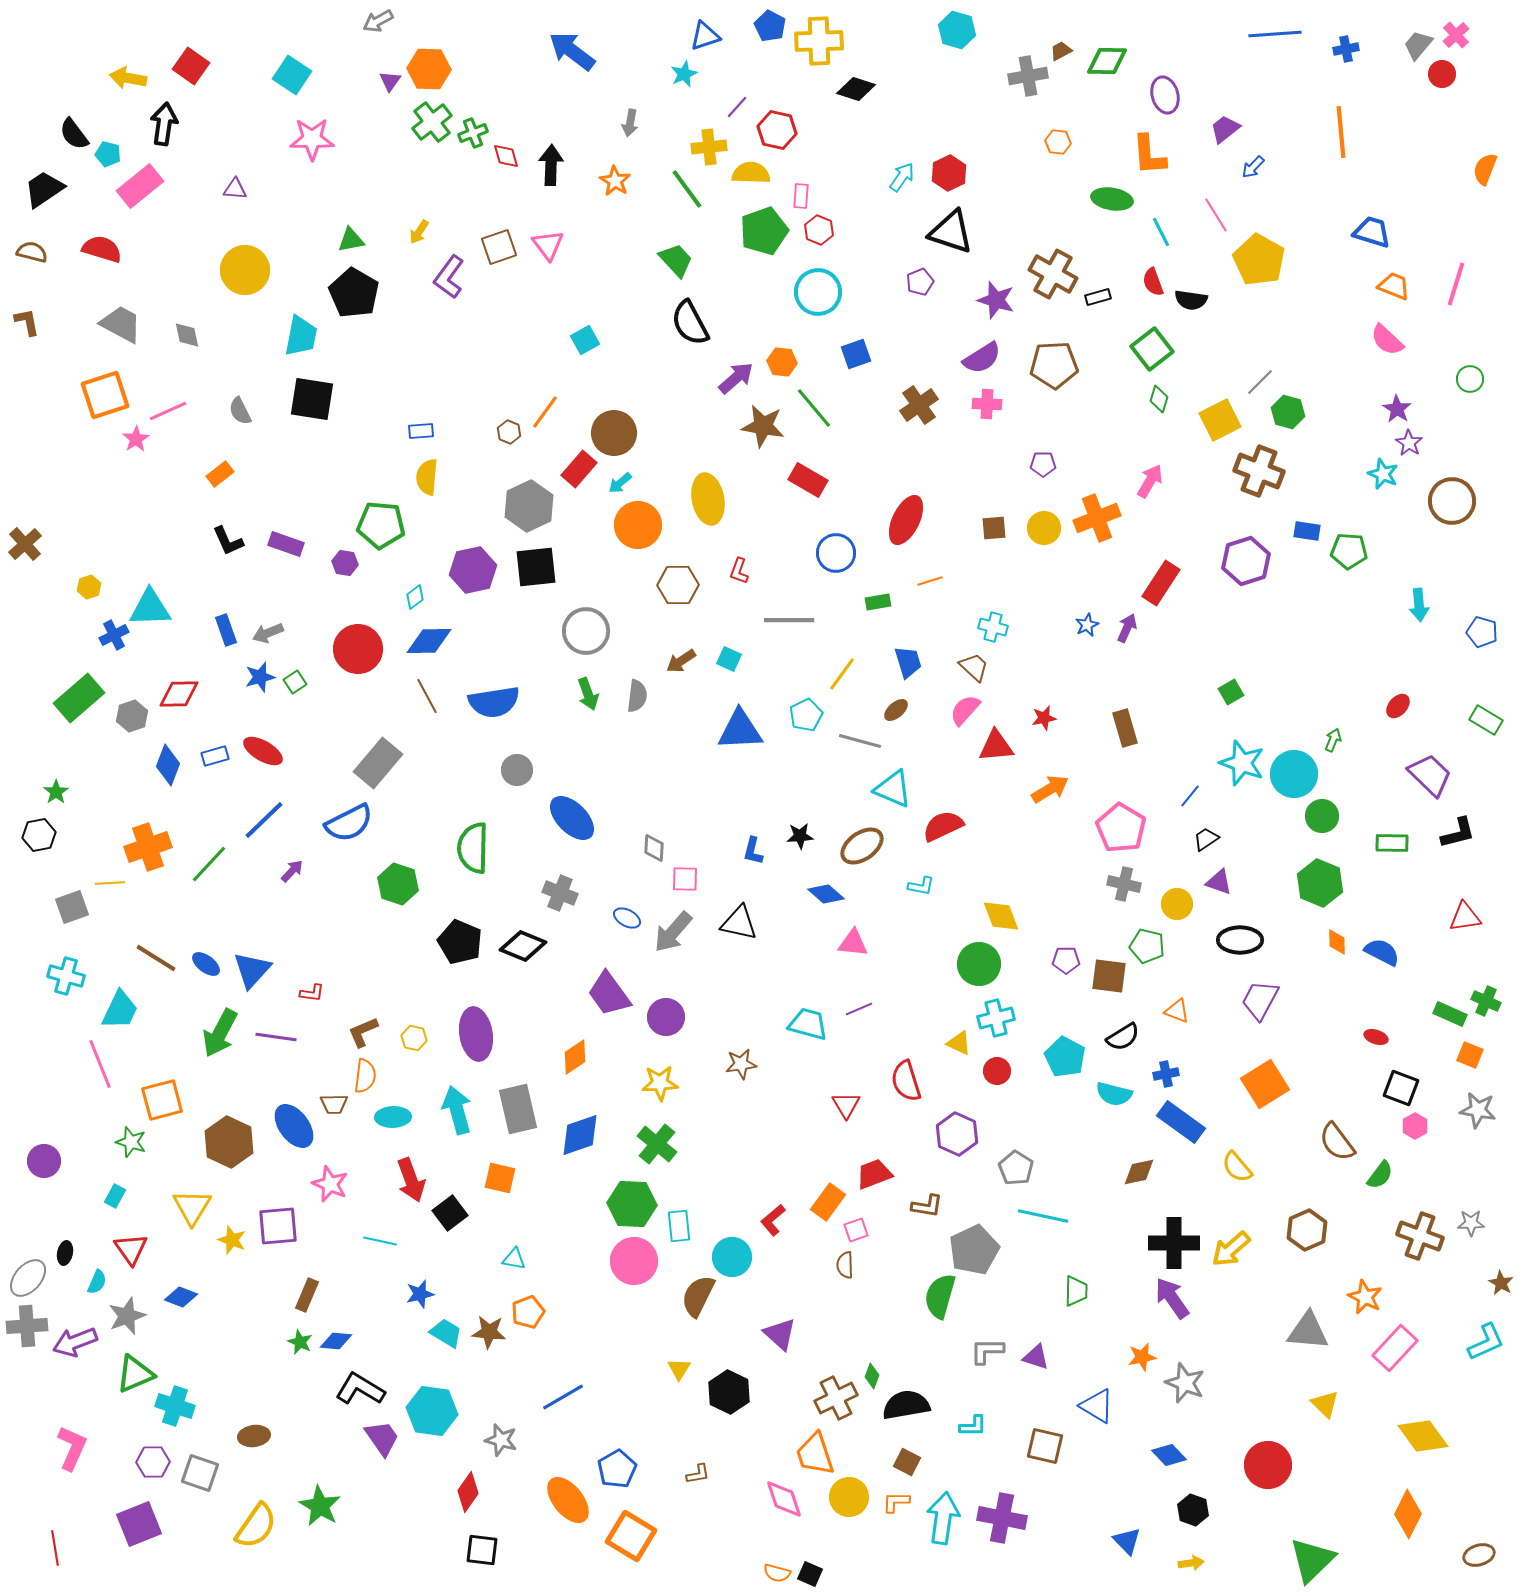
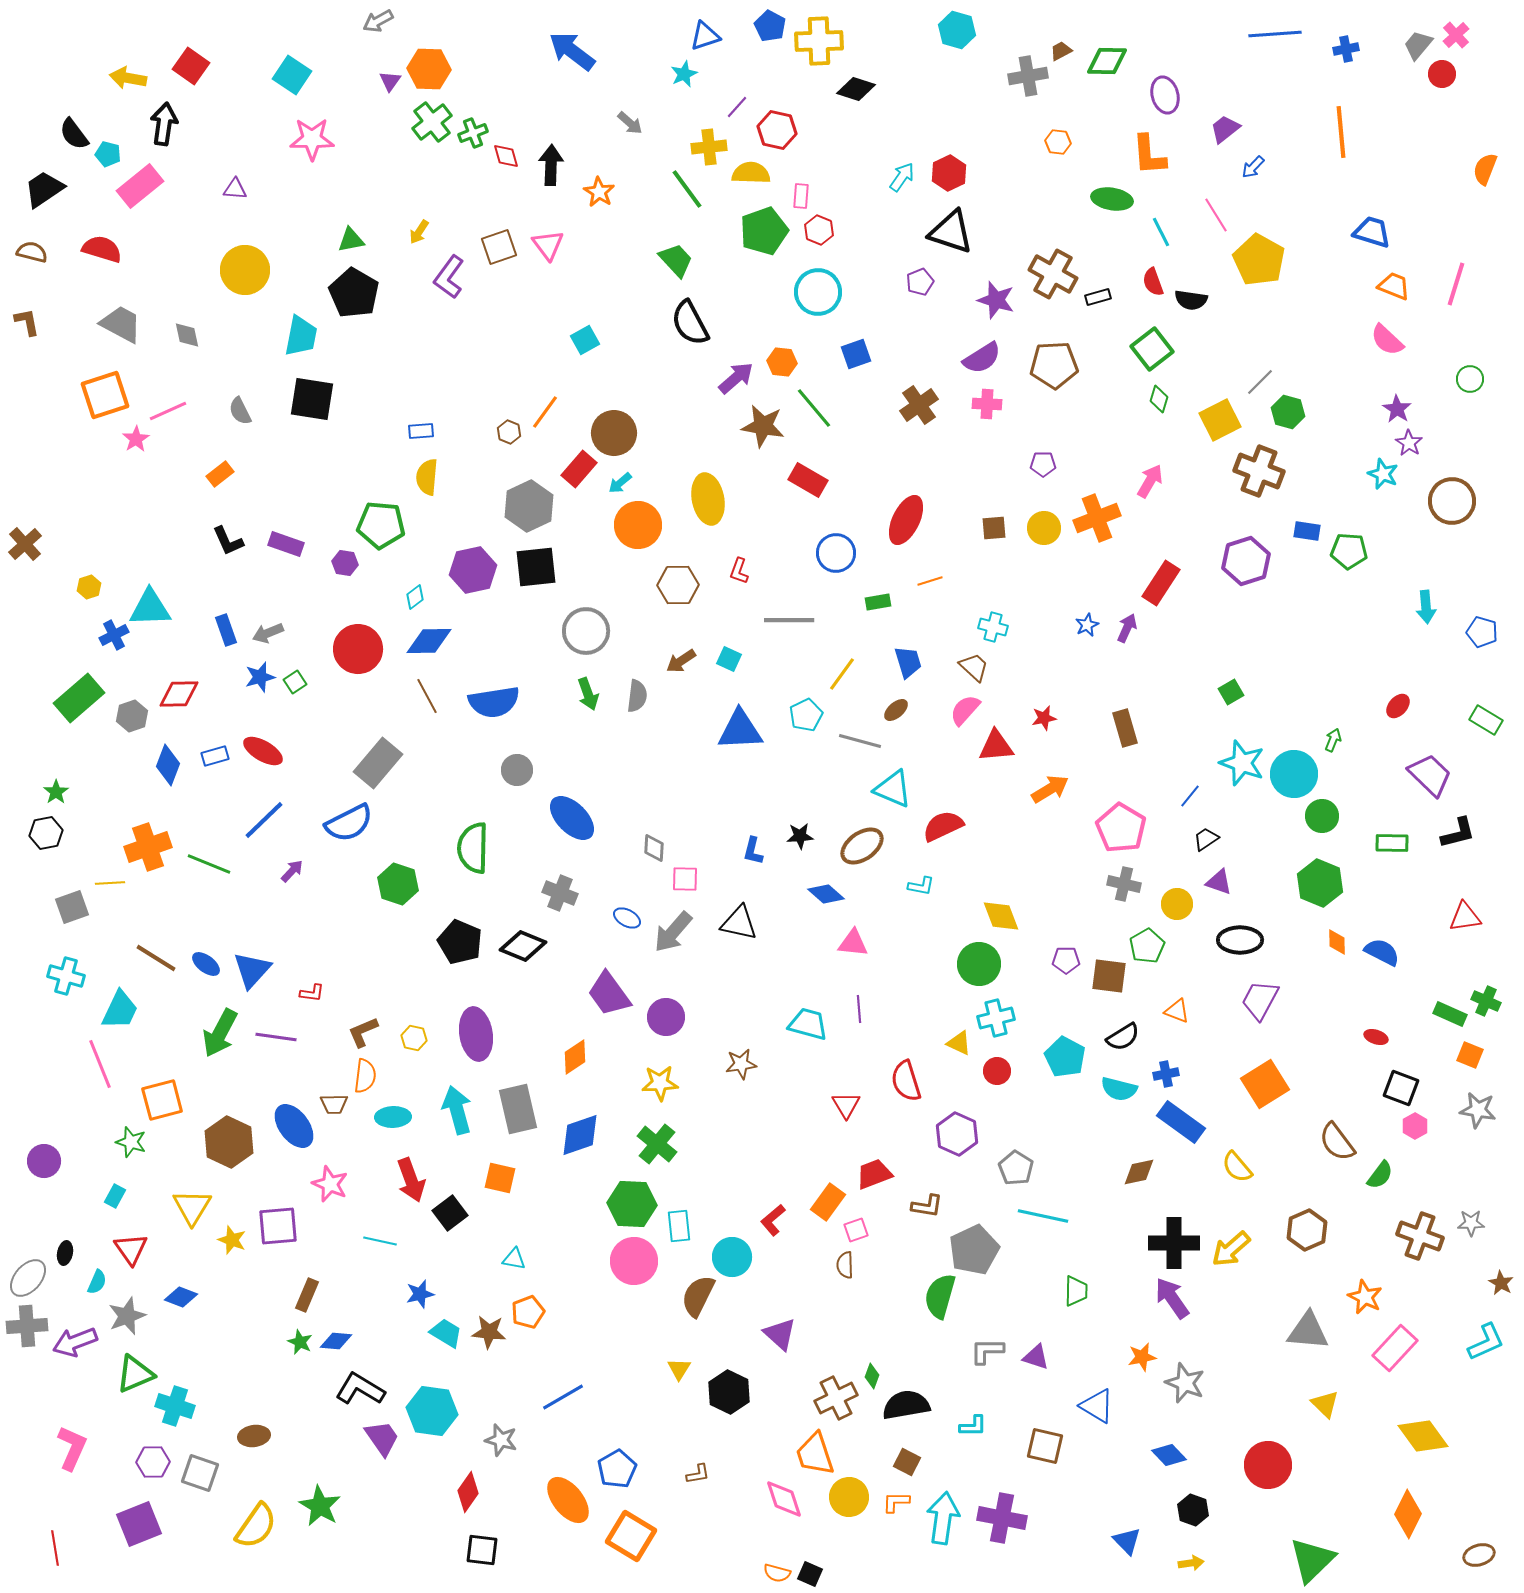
gray arrow at (630, 123): rotated 60 degrees counterclockwise
orange star at (615, 181): moved 16 px left, 11 px down
cyan arrow at (1419, 605): moved 7 px right, 2 px down
black hexagon at (39, 835): moved 7 px right, 2 px up
green line at (209, 864): rotated 69 degrees clockwise
green pentagon at (1147, 946): rotated 28 degrees clockwise
purple line at (859, 1009): rotated 72 degrees counterclockwise
cyan semicircle at (1114, 1094): moved 5 px right, 5 px up
